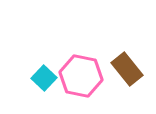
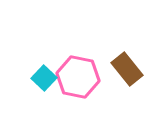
pink hexagon: moved 3 px left, 1 px down
